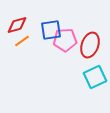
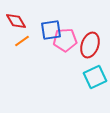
red diamond: moved 1 px left, 4 px up; rotated 75 degrees clockwise
